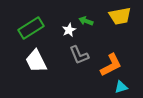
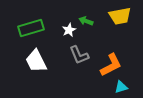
green rectangle: rotated 15 degrees clockwise
